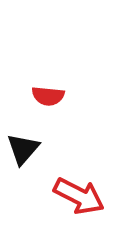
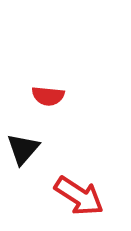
red arrow: rotated 6 degrees clockwise
